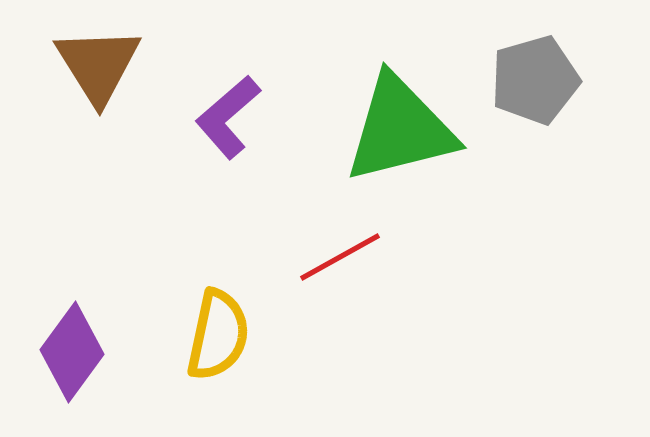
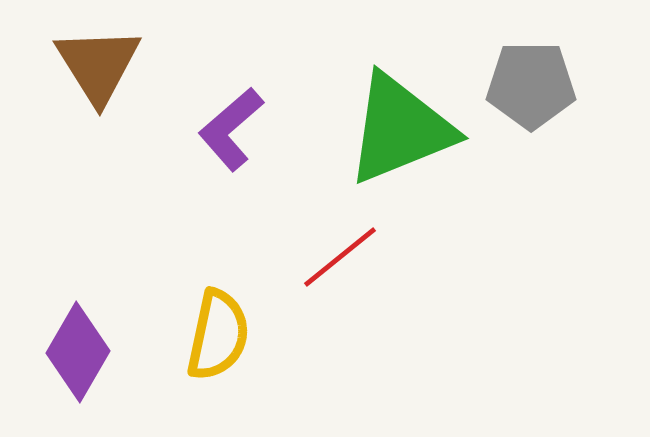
gray pentagon: moved 4 px left, 5 px down; rotated 16 degrees clockwise
purple L-shape: moved 3 px right, 12 px down
green triangle: rotated 8 degrees counterclockwise
red line: rotated 10 degrees counterclockwise
purple diamond: moved 6 px right; rotated 6 degrees counterclockwise
